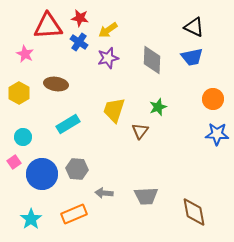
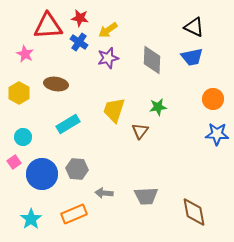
green star: rotated 12 degrees clockwise
